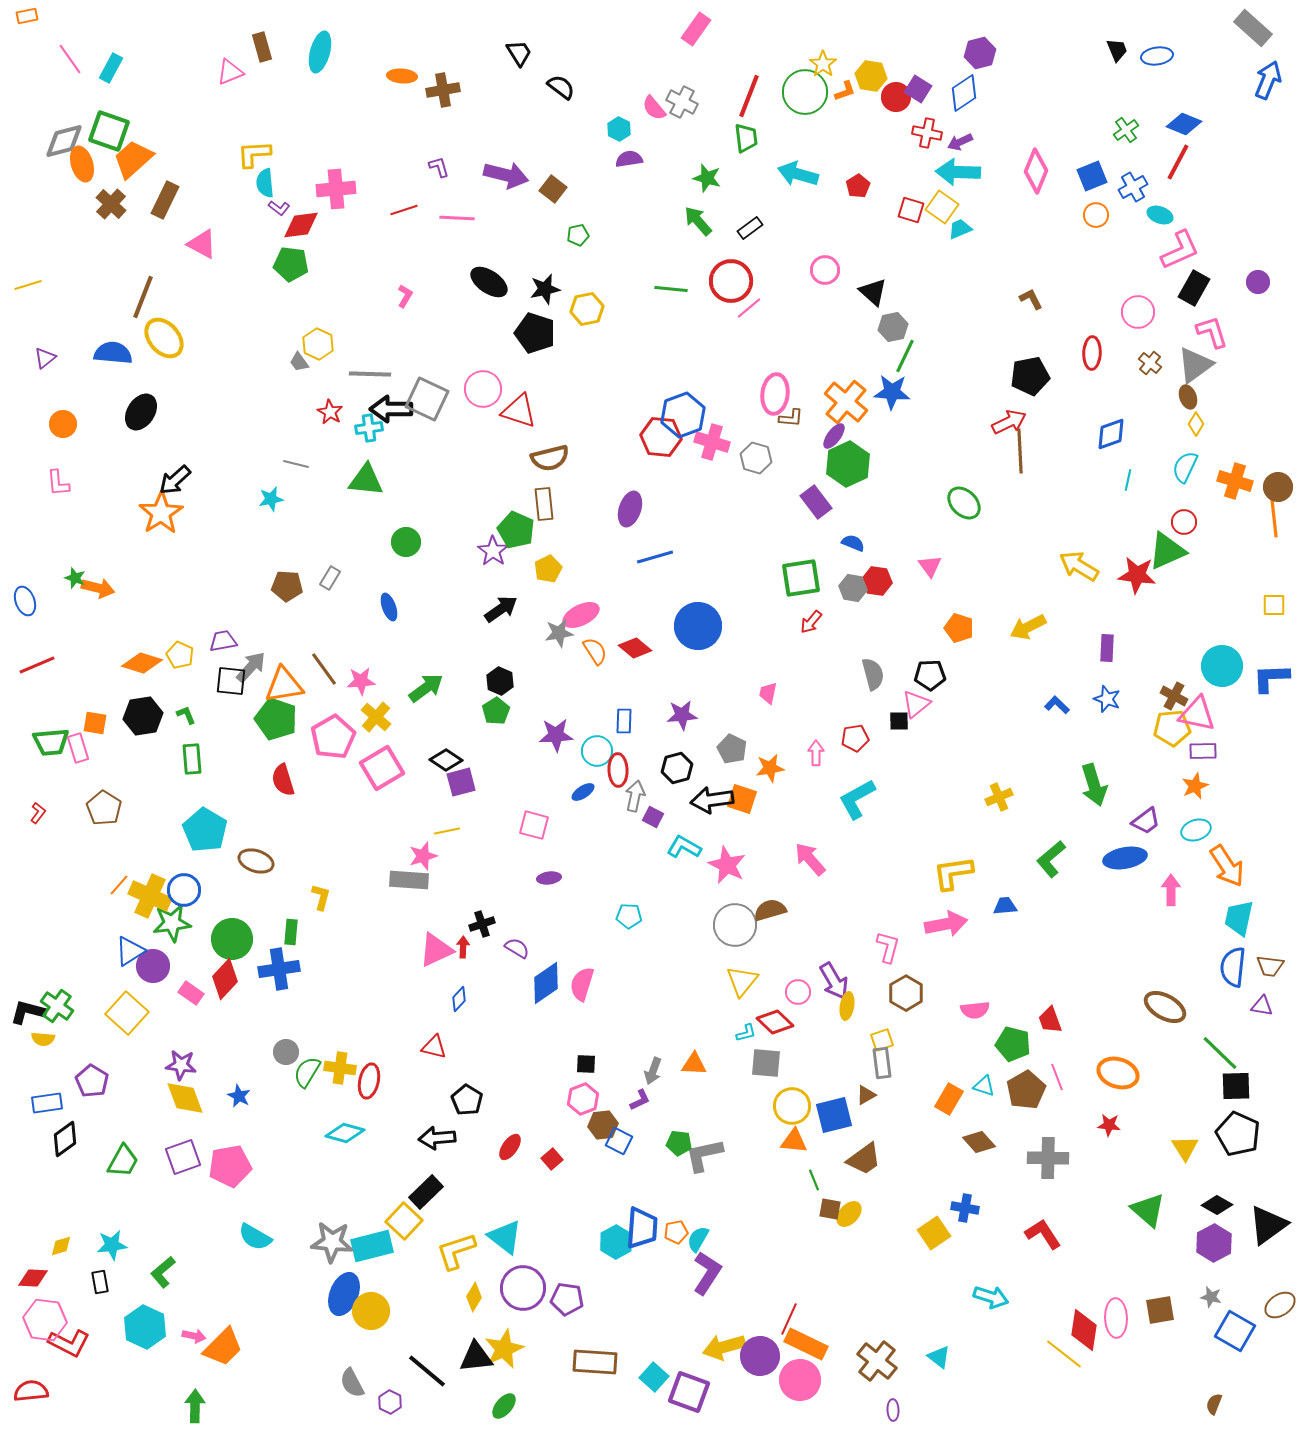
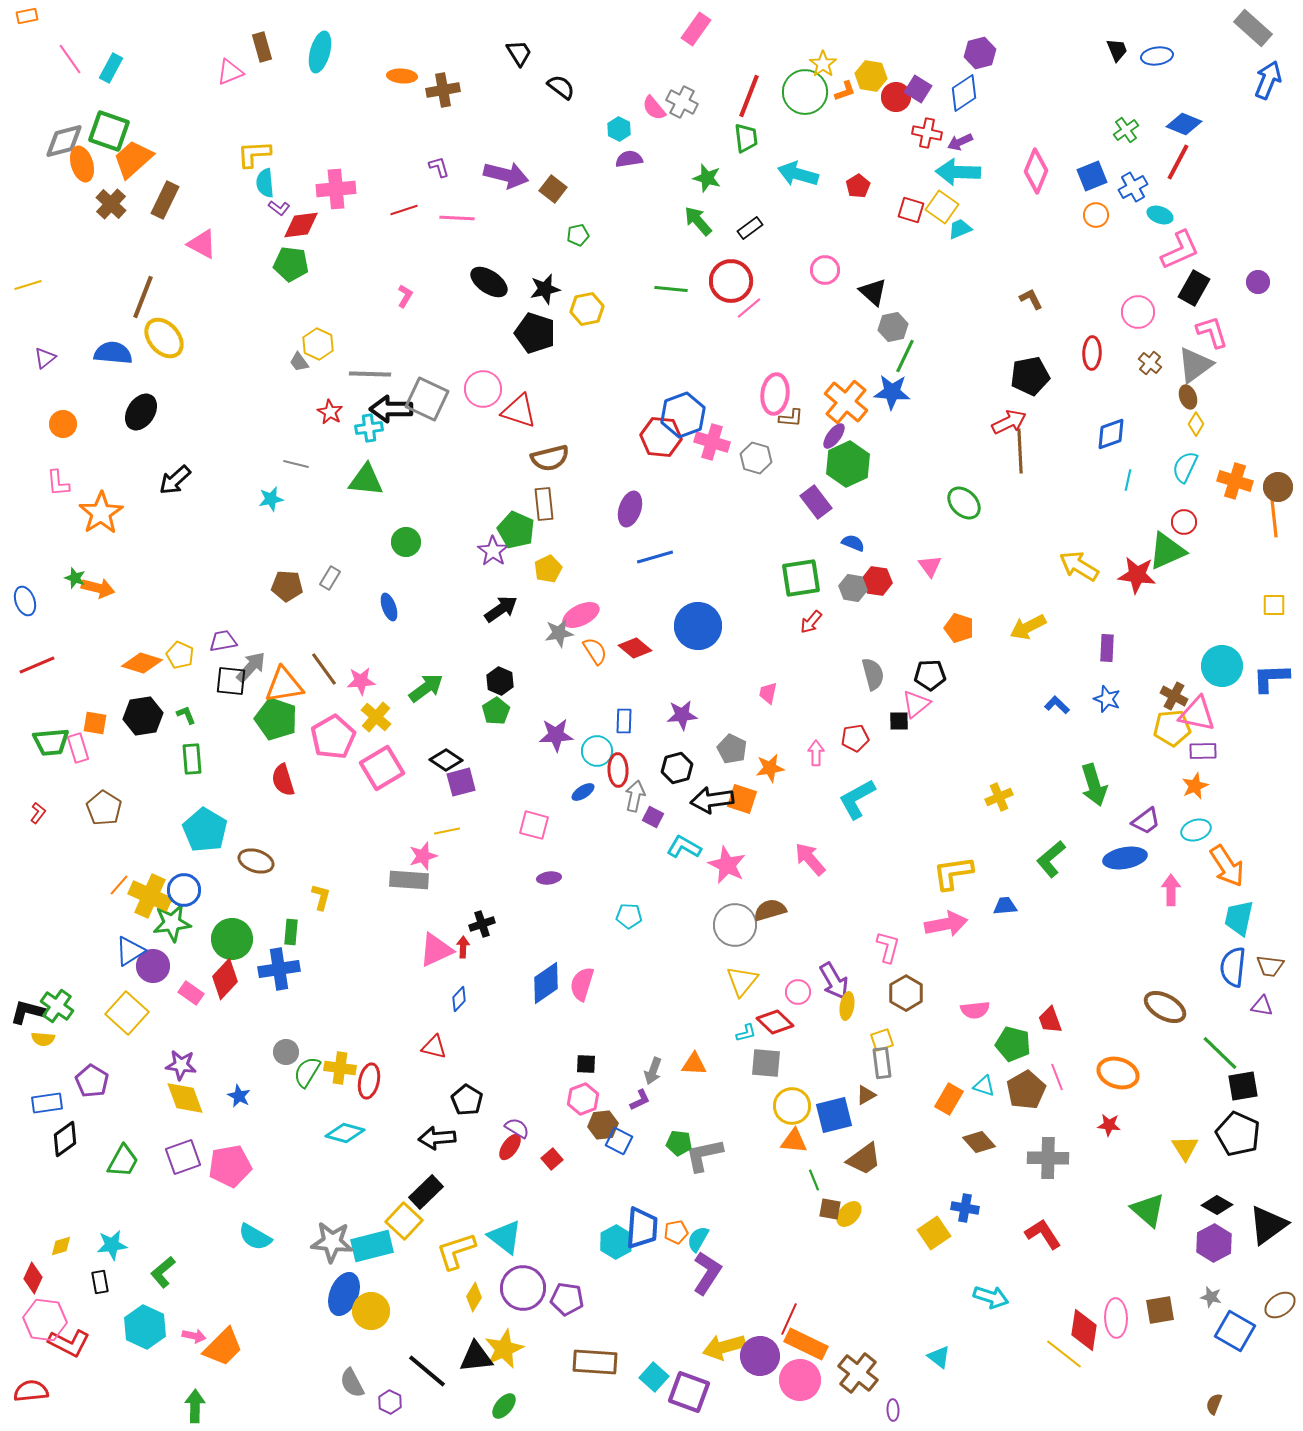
orange star at (161, 513): moved 60 px left
purple semicircle at (517, 948): moved 180 px down
black square at (1236, 1086): moved 7 px right; rotated 8 degrees counterclockwise
red diamond at (33, 1278): rotated 68 degrees counterclockwise
brown cross at (877, 1361): moved 19 px left, 12 px down
